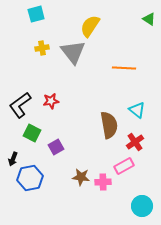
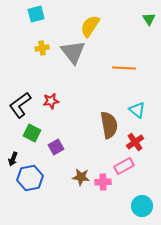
green triangle: rotated 24 degrees clockwise
